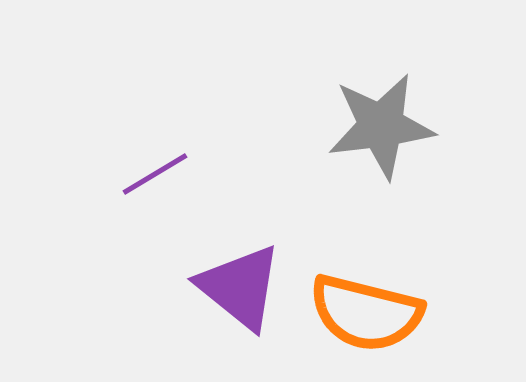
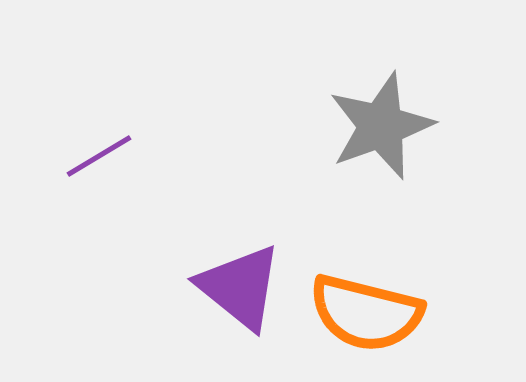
gray star: rotated 13 degrees counterclockwise
purple line: moved 56 px left, 18 px up
